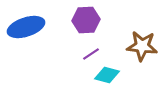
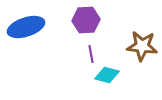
purple line: rotated 66 degrees counterclockwise
